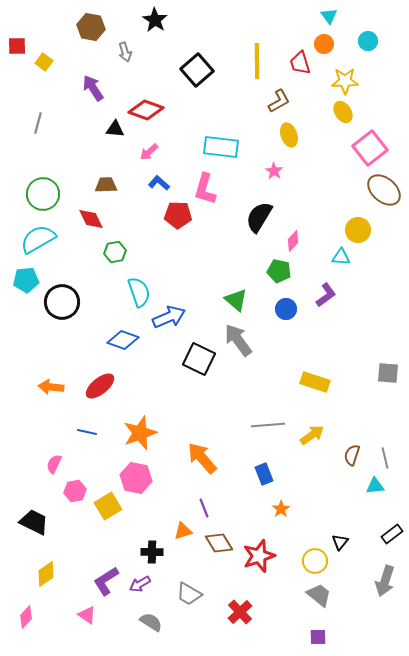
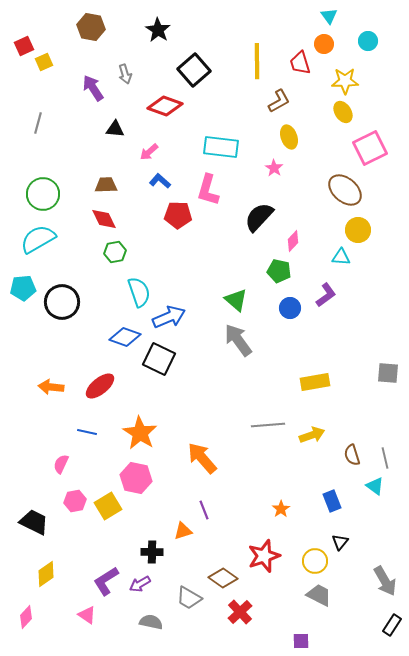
black star at (155, 20): moved 3 px right, 10 px down
red square at (17, 46): moved 7 px right; rotated 24 degrees counterclockwise
gray arrow at (125, 52): moved 22 px down
yellow square at (44, 62): rotated 30 degrees clockwise
black square at (197, 70): moved 3 px left
red diamond at (146, 110): moved 19 px right, 4 px up
yellow ellipse at (289, 135): moved 2 px down
pink square at (370, 148): rotated 12 degrees clockwise
pink star at (274, 171): moved 3 px up
blue L-shape at (159, 183): moved 1 px right, 2 px up
pink L-shape at (205, 189): moved 3 px right, 1 px down
brown ellipse at (384, 190): moved 39 px left
black semicircle at (259, 217): rotated 12 degrees clockwise
red diamond at (91, 219): moved 13 px right
cyan pentagon at (26, 280): moved 3 px left, 8 px down
blue circle at (286, 309): moved 4 px right, 1 px up
blue diamond at (123, 340): moved 2 px right, 3 px up
black square at (199, 359): moved 40 px left
yellow rectangle at (315, 382): rotated 28 degrees counterclockwise
orange star at (140, 433): rotated 20 degrees counterclockwise
yellow arrow at (312, 435): rotated 15 degrees clockwise
brown semicircle at (352, 455): rotated 35 degrees counterclockwise
pink semicircle at (54, 464): moved 7 px right
blue rectangle at (264, 474): moved 68 px right, 27 px down
cyan triangle at (375, 486): rotated 42 degrees clockwise
pink hexagon at (75, 491): moved 10 px down
purple line at (204, 508): moved 2 px down
black rectangle at (392, 534): moved 91 px down; rotated 20 degrees counterclockwise
brown diamond at (219, 543): moved 4 px right, 35 px down; rotated 24 degrees counterclockwise
red star at (259, 556): moved 5 px right
gray arrow at (385, 581): rotated 48 degrees counterclockwise
gray trapezoid at (189, 594): moved 4 px down
gray trapezoid at (319, 595): rotated 12 degrees counterclockwise
gray semicircle at (151, 622): rotated 20 degrees counterclockwise
purple square at (318, 637): moved 17 px left, 4 px down
